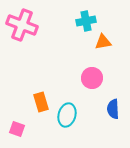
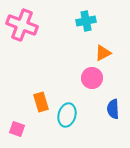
orange triangle: moved 11 px down; rotated 18 degrees counterclockwise
